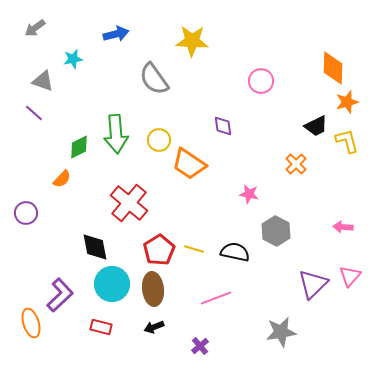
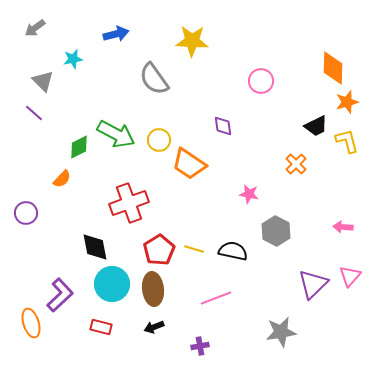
gray triangle: rotated 25 degrees clockwise
green arrow: rotated 57 degrees counterclockwise
red cross: rotated 30 degrees clockwise
black semicircle: moved 2 px left, 1 px up
purple cross: rotated 30 degrees clockwise
